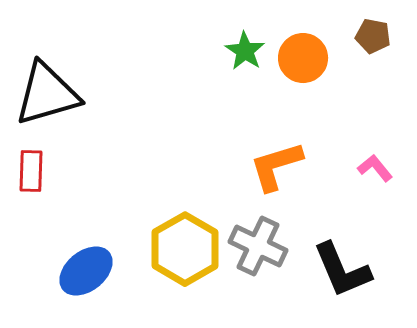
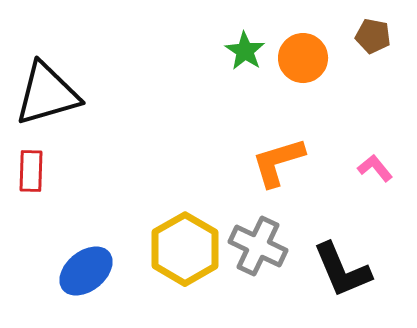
orange L-shape: moved 2 px right, 4 px up
